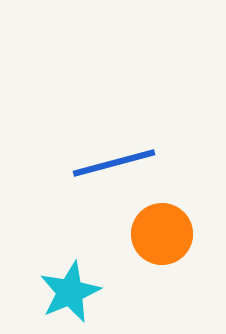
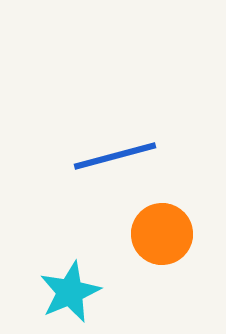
blue line: moved 1 px right, 7 px up
